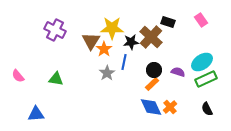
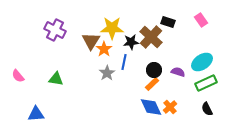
green rectangle: moved 4 px down
